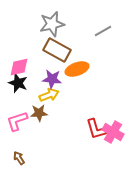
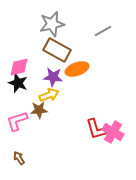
purple star: moved 1 px right, 2 px up
brown star: moved 3 px up
